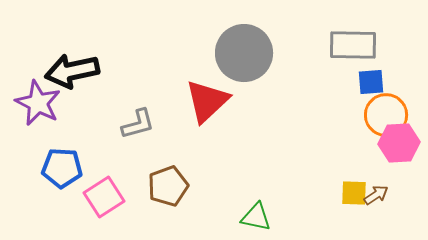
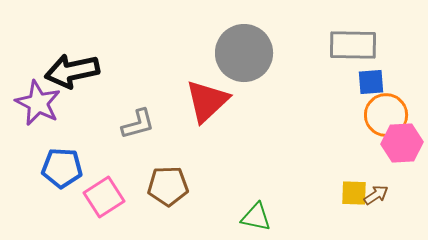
pink hexagon: moved 3 px right
brown pentagon: rotated 18 degrees clockwise
